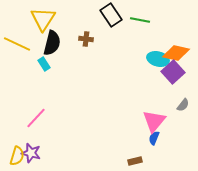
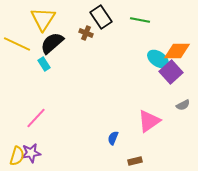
black rectangle: moved 10 px left, 2 px down
brown cross: moved 6 px up; rotated 16 degrees clockwise
black semicircle: rotated 145 degrees counterclockwise
orange diamond: moved 1 px right, 2 px up; rotated 12 degrees counterclockwise
cyan ellipse: rotated 20 degrees clockwise
purple square: moved 2 px left
gray semicircle: rotated 24 degrees clockwise
pink triangle: moved 5 px left; rotated 15 degrees clockwise
blue semicircle: moved 41 px left
purple star: rotated 24 degrees counterclockwise
